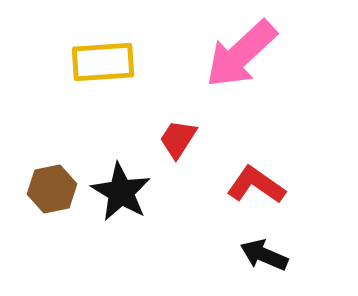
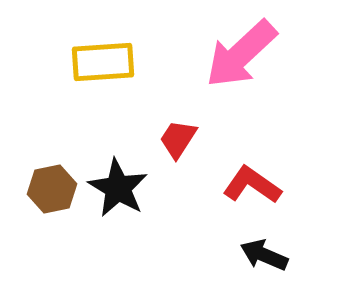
red L-shape: moved 4 px left
black star: moved 3 px left, 4 px up
